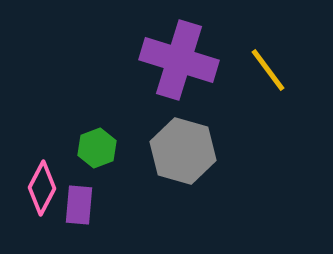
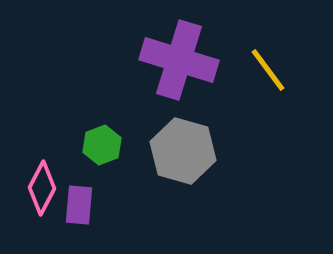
green hexagon: moved 5 px right, 3 px up
